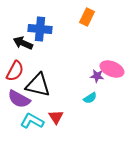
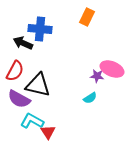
red triangle: moved 8 px left, 15 px down
